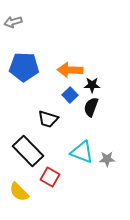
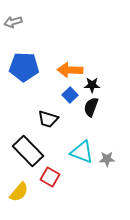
yellow semicircle: rotated 95 degrees counterclockwise
